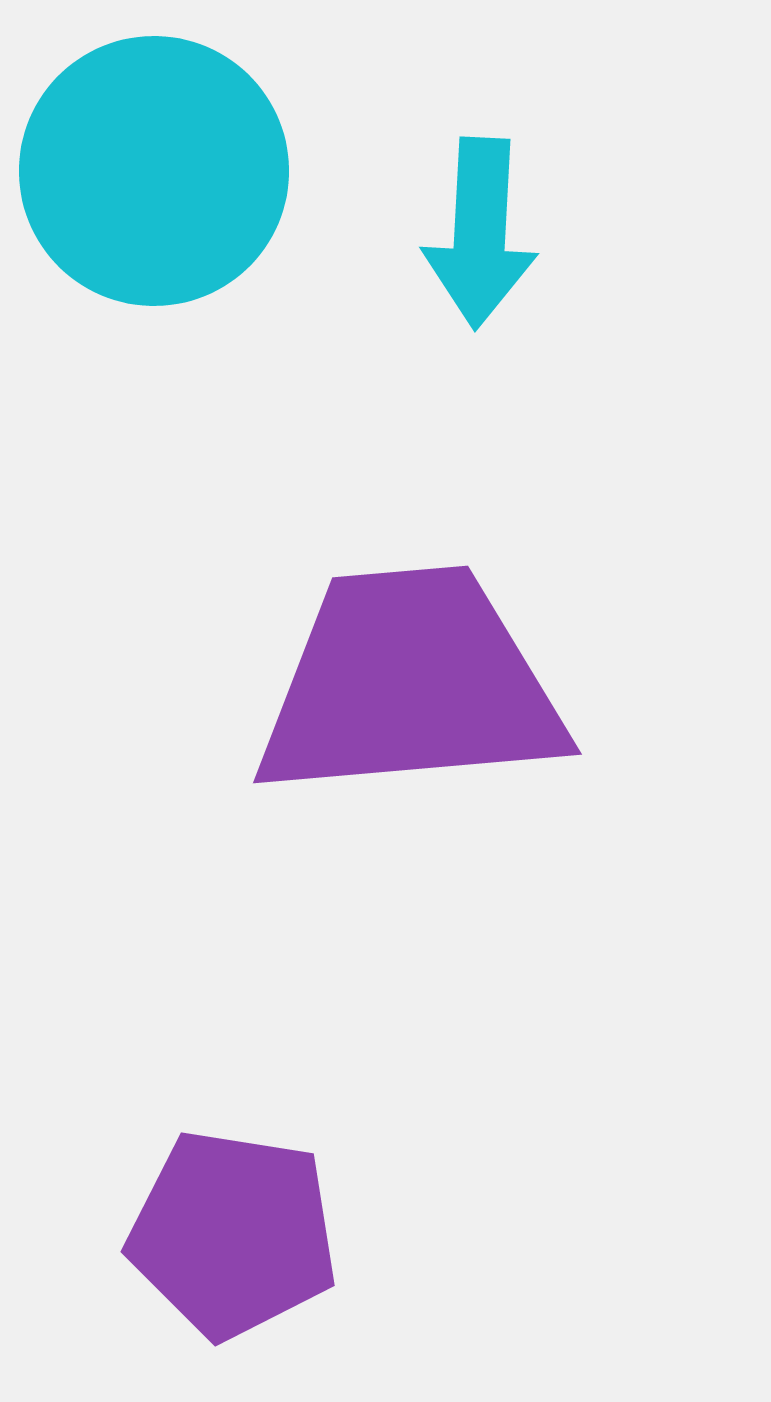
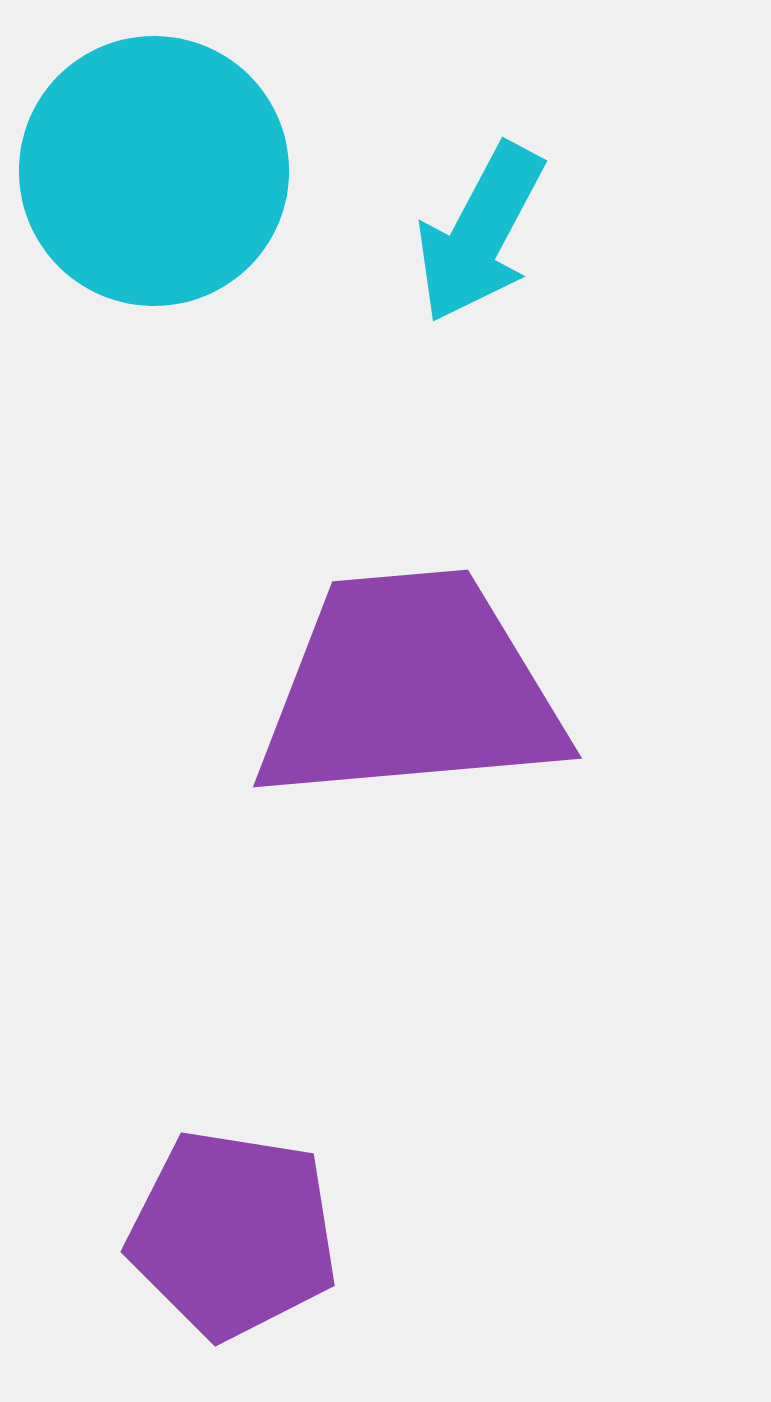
cyan arrow: rotated 25 degrees clockwise
purple trapezoid: moved 4 px down
